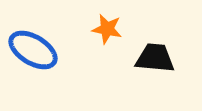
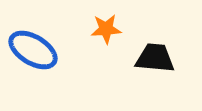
orange star: moved 1 px left; rotated 16 degrees counterclockwise
